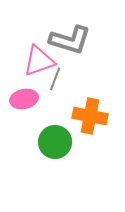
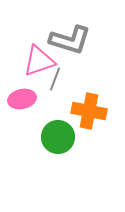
pink ellipse: moved 2 px left
orange cross: moved 1 px left, 5 px up
green circle: moved 3 px right, 5 px up
